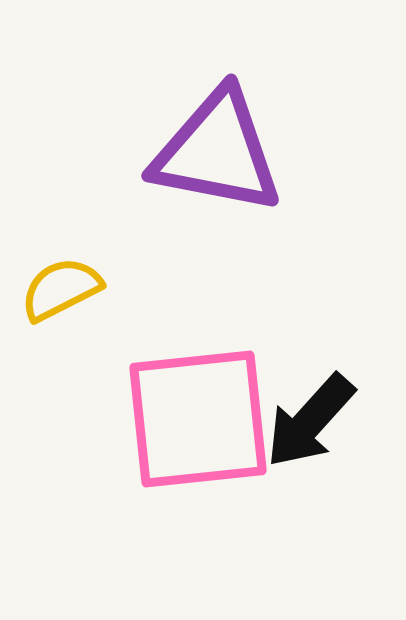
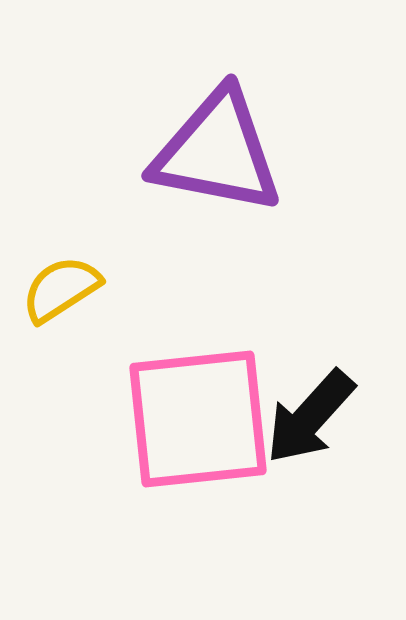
yellow semicircle: rotated 6 degrees counterclockwise
black arrow: moved 4 px up
